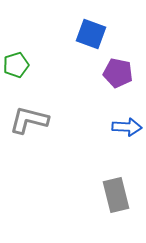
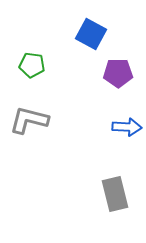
blue square: rotated 8 degrees clockwise
green pentagon: moved 16 px right; rotated 25 degrees clockwise
purple pentagon: rotated 12 degrees counterclockwise
gray rectangle: moved 1 px left, 1 px up
